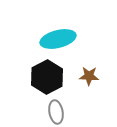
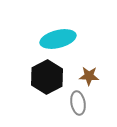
gray ellipse: moved 22 px right, 9 px up
